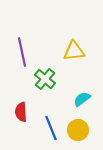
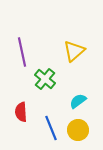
yellow triangle: rotated 35 degrees counterclockwise
cyan semicircle: moved 4 px left, 2 px down
